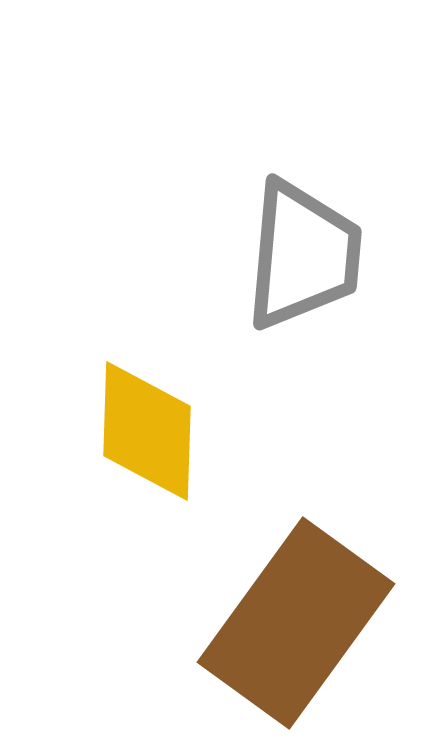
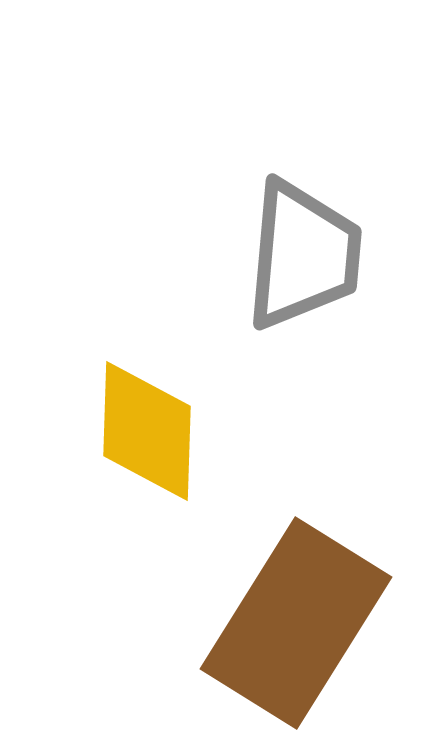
brown rectangle: rotated 4 degrees counterclockwise
